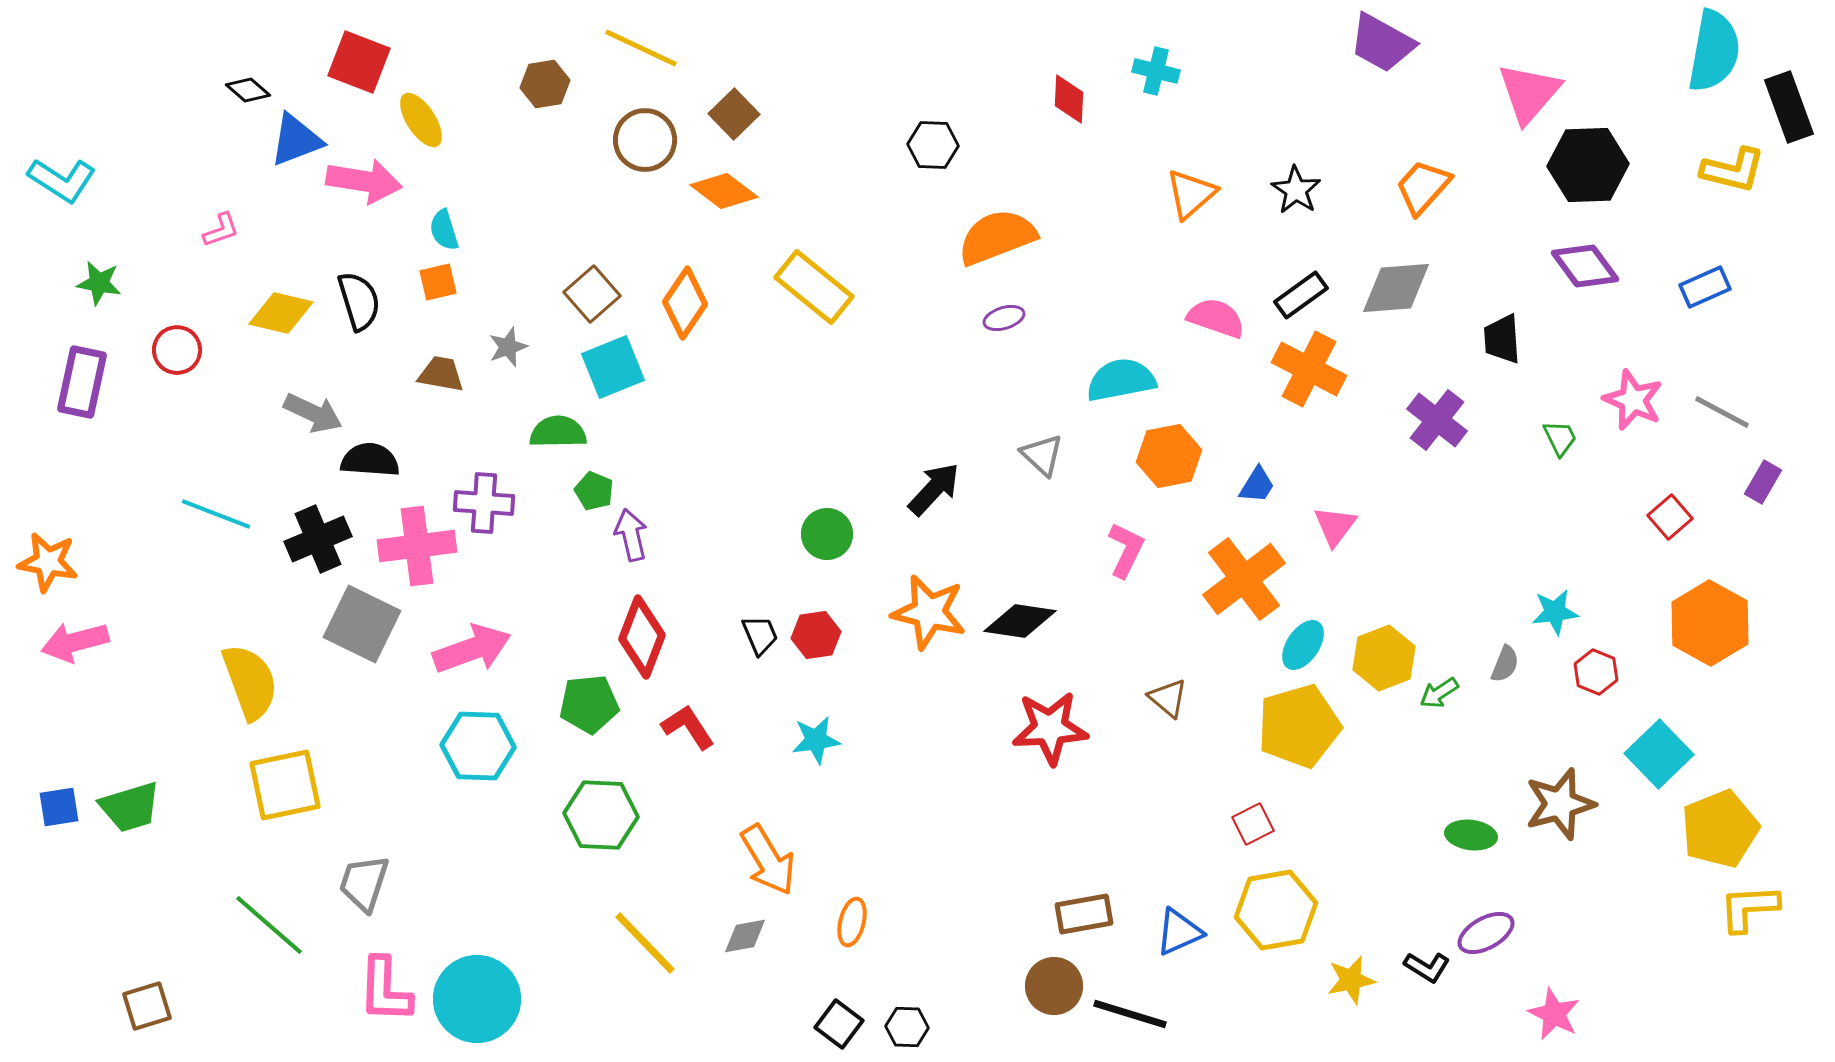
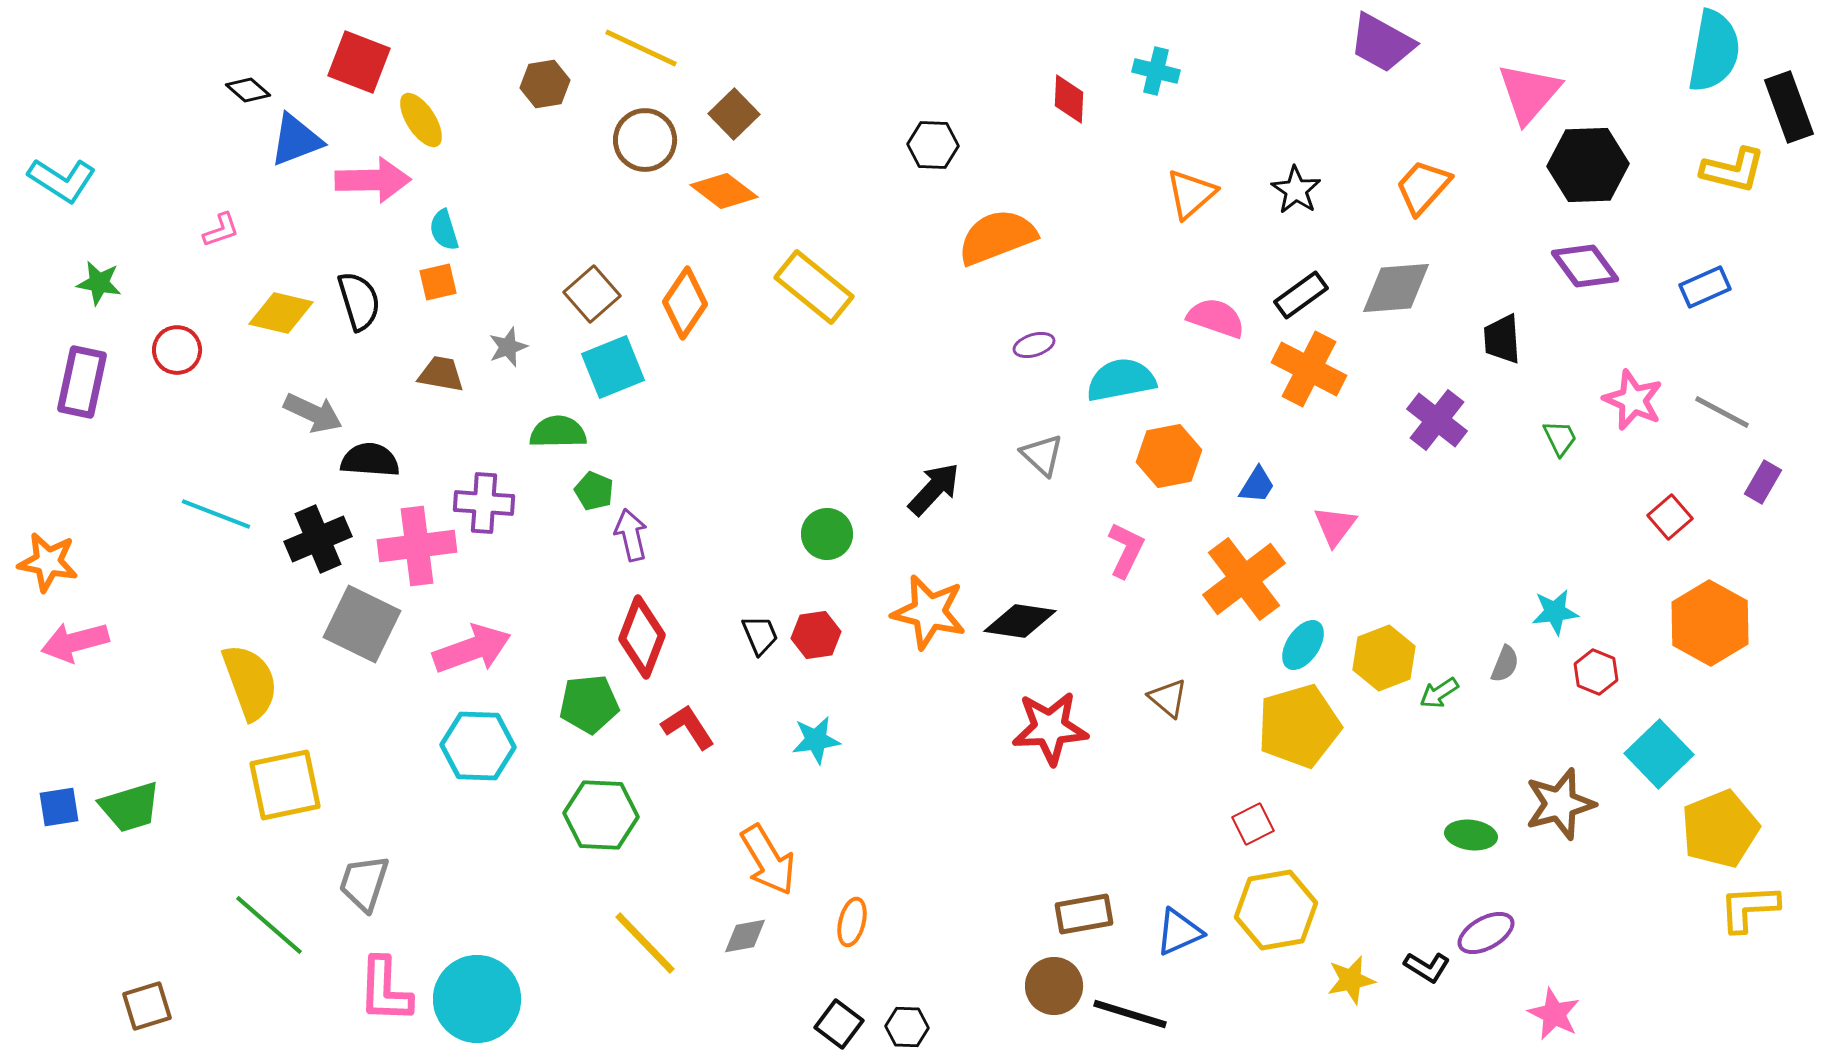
pink arrow at (364, 181): moved 9 px right, 1 px up; rotated 10 degrees counterclockwise
purple ellipse at (1004, 318): moved 30 px right, 27 px down
